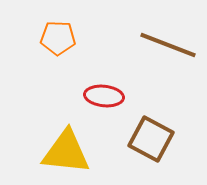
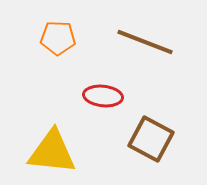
brown line: moved 23 px left, 3 px up
red ellipse: moved 1 px left
yellow triangle: moved 14 px left
